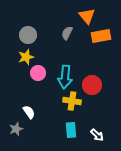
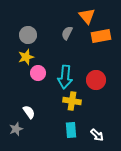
red circle: moved 4 px right, 5 px up
